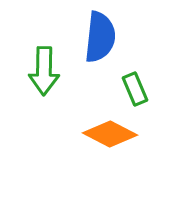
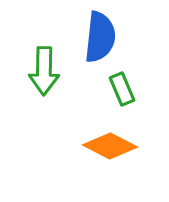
green rectangle: moved 13 px left
orange diamond: moved 12 px down
